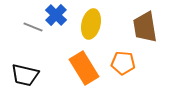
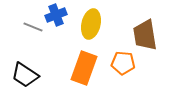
blue cross: rotated 25 degrees clockwise
brown trapezoid: moved 8 px down
orange rectangle: rotated 52 degrees clockwise
black trapezoid: rotated 20 degrees clockwise
